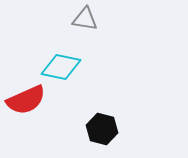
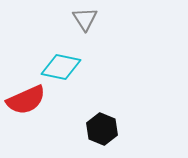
gray triangle: rotated 48 degrees clockwise
black hexagon: rotated 8 degrees clockwise
